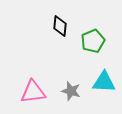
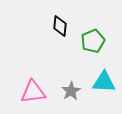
gray star: rotated 24 degrees clockwise
